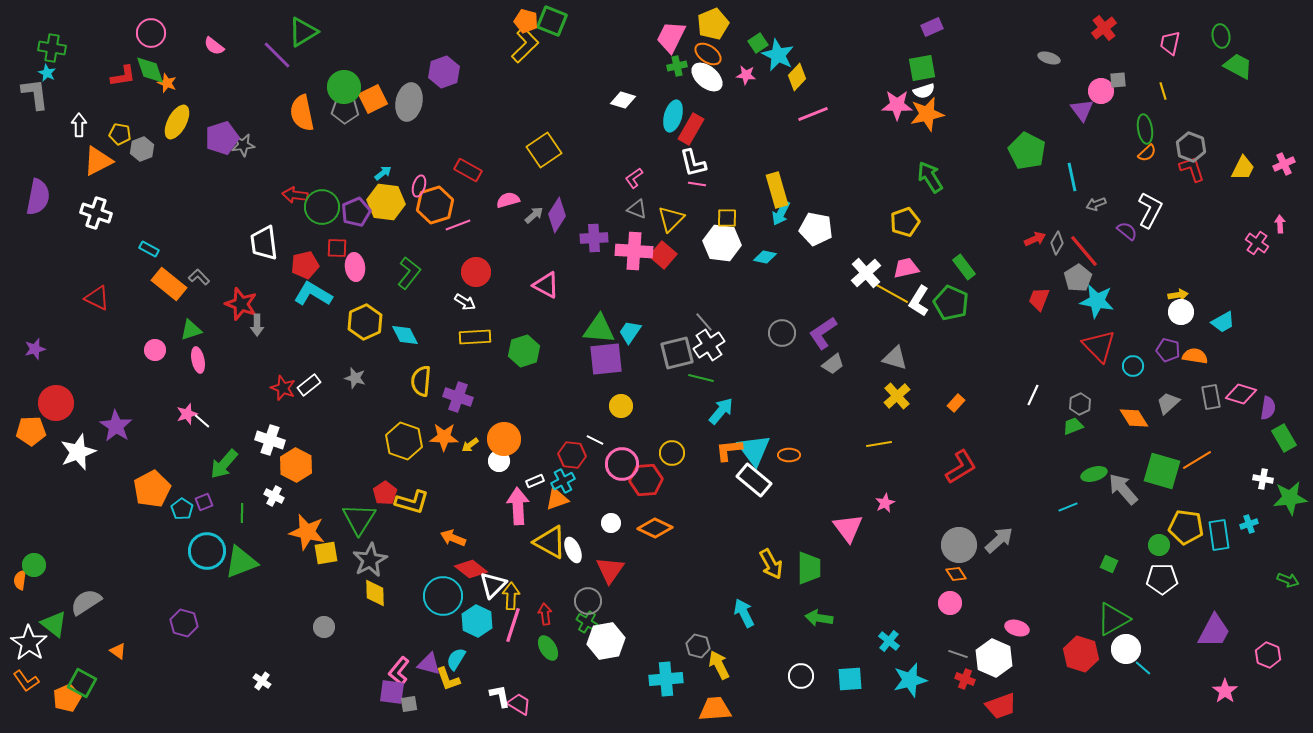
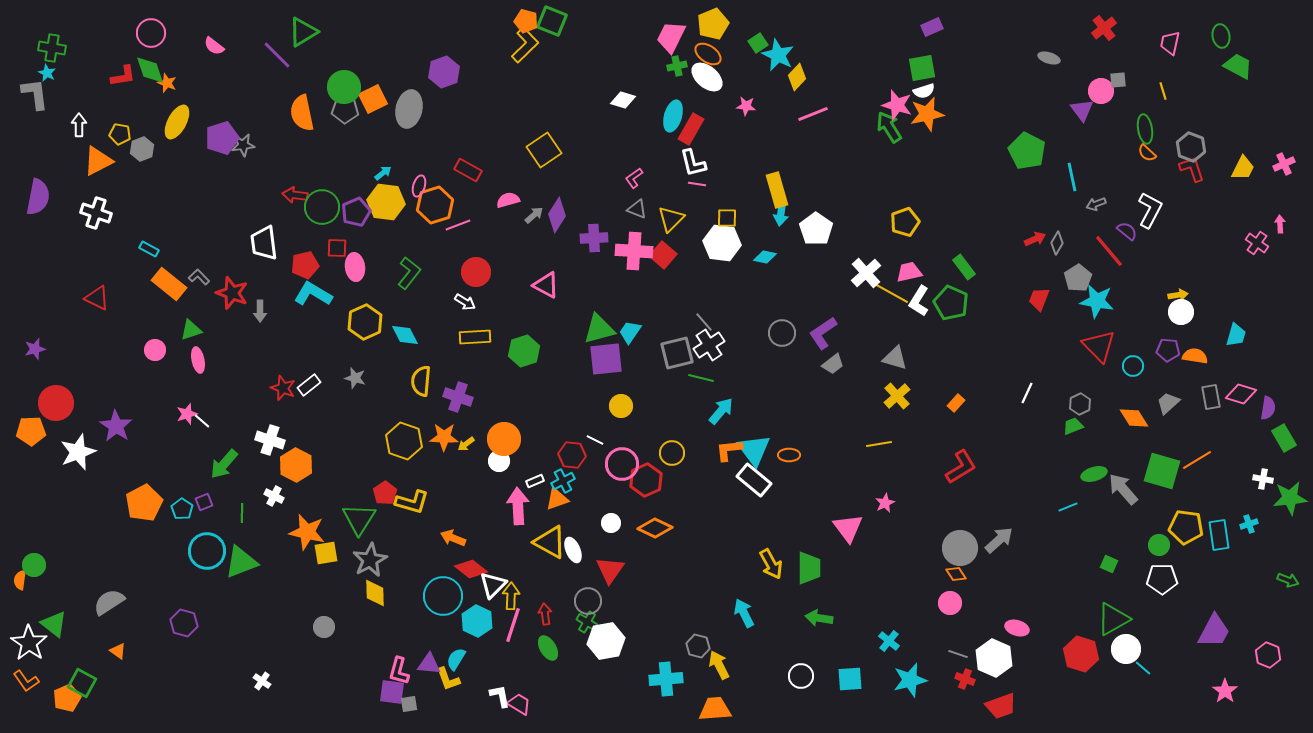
pink star at (746, 75): moved 31 px down
gray ellipse at (409, 102): moved 7 px down
pink star at (897, 105): rotated 16 degrees clockwise
orange semicircle at (1147, 153): rotated 84 degrees clockwise
green arrow at (930, 177): moved 41 px left, 50 px up
cyan arrow at (781, 213): rotated 20 degrees counterclockwise
white pentagon at (816, 229): rotated 24 degrees clockwise
red line at (1084, 251): moved 25 px right
pink trapezoid at (906, 268): moved 3 px right, 4 px down
red star at (241, 304): moved 9 px left, 11 px up
cyan trapezoid at (1223, 322): moved 13 px right, 13 px down; rotated 45 degrees counterclockwise
gray arrow at (257, 325): moved 3 px right, 14 px up
green triangle at (599, 329): rotated 20 degrees counterclockwise
purple pentagon at (1168, 350): rotated 10 degrees counterclockwise
white line at (1033, 395): moved 6 px left, 2 px up
yellow arrow at (470, 445): moved 4 px left, 1 px up
red hexagon at (646, 480): rotated 20 degrees counterclockwise
orange pentagon at (152, 489): moved 8 px left, 14 px down
gray circle at (959, 545): moved 1 px right, 3 px down
gray semicircle at (86, 602): moved 23 px right
purple triangle at (429, 664): rotated 10 degrees counterclockwise
pink L-shape at (399, 671): rotated 24 degrees counterclockwise
